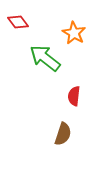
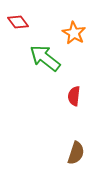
brown semicircle: moved 13 px right, 19 px down
